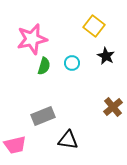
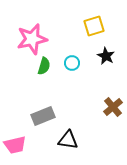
yellow square: rotated 35 degrees clockwise
